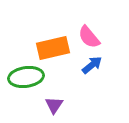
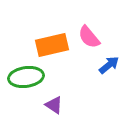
orange rectangle: moved 1 px left, 3 px up
blue arrow: moved 17 px right
purple triangle: rotated 30 degrees counterclockwise
